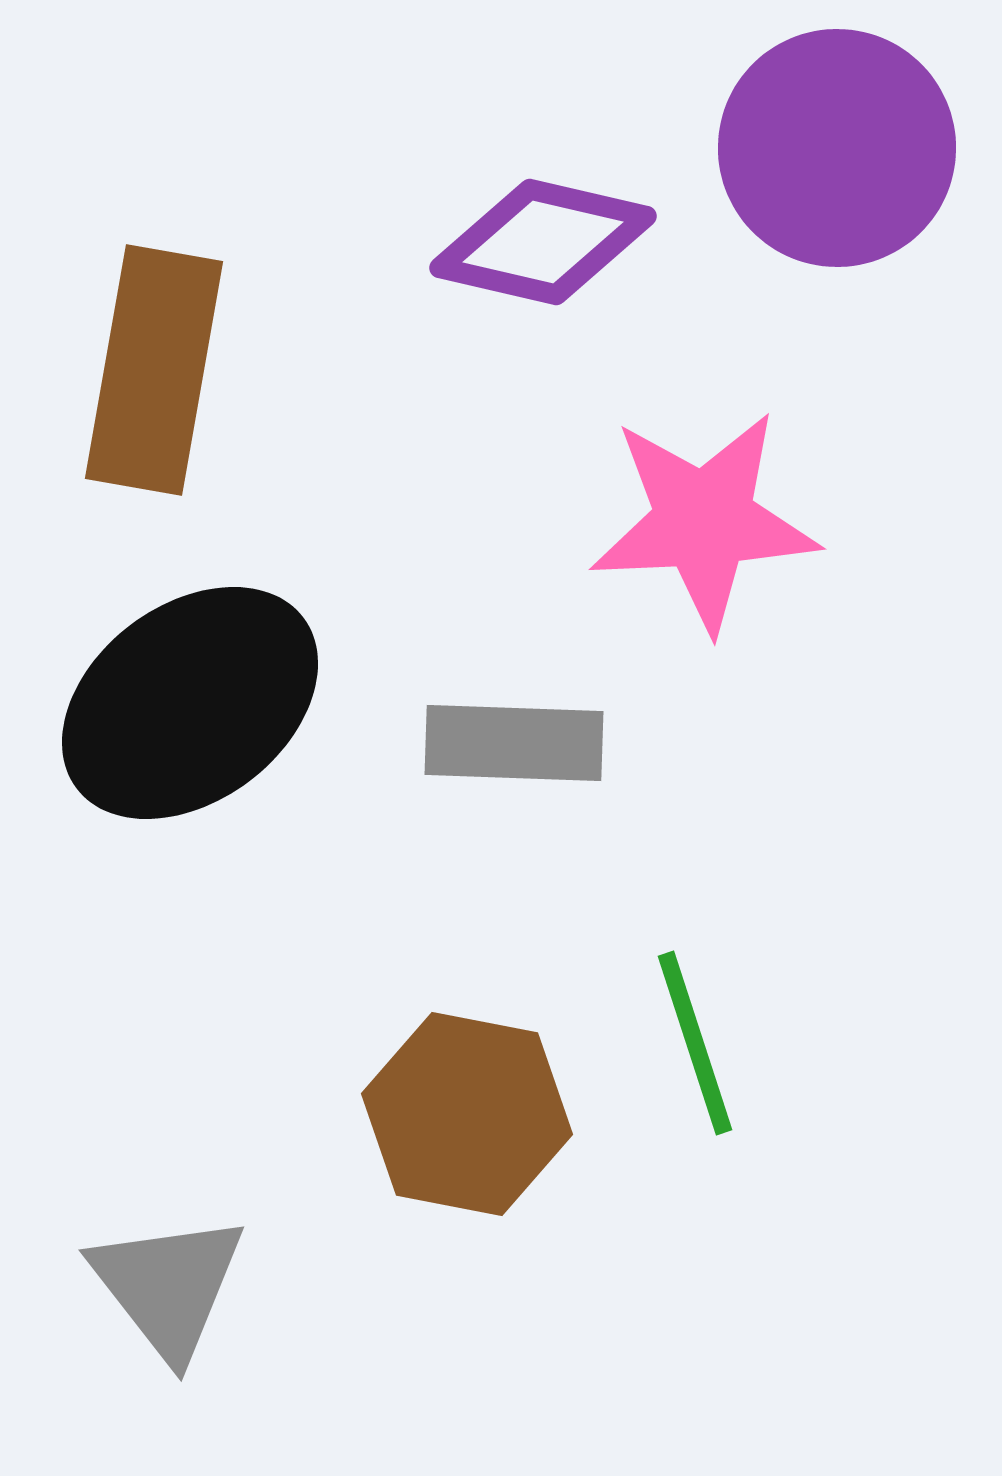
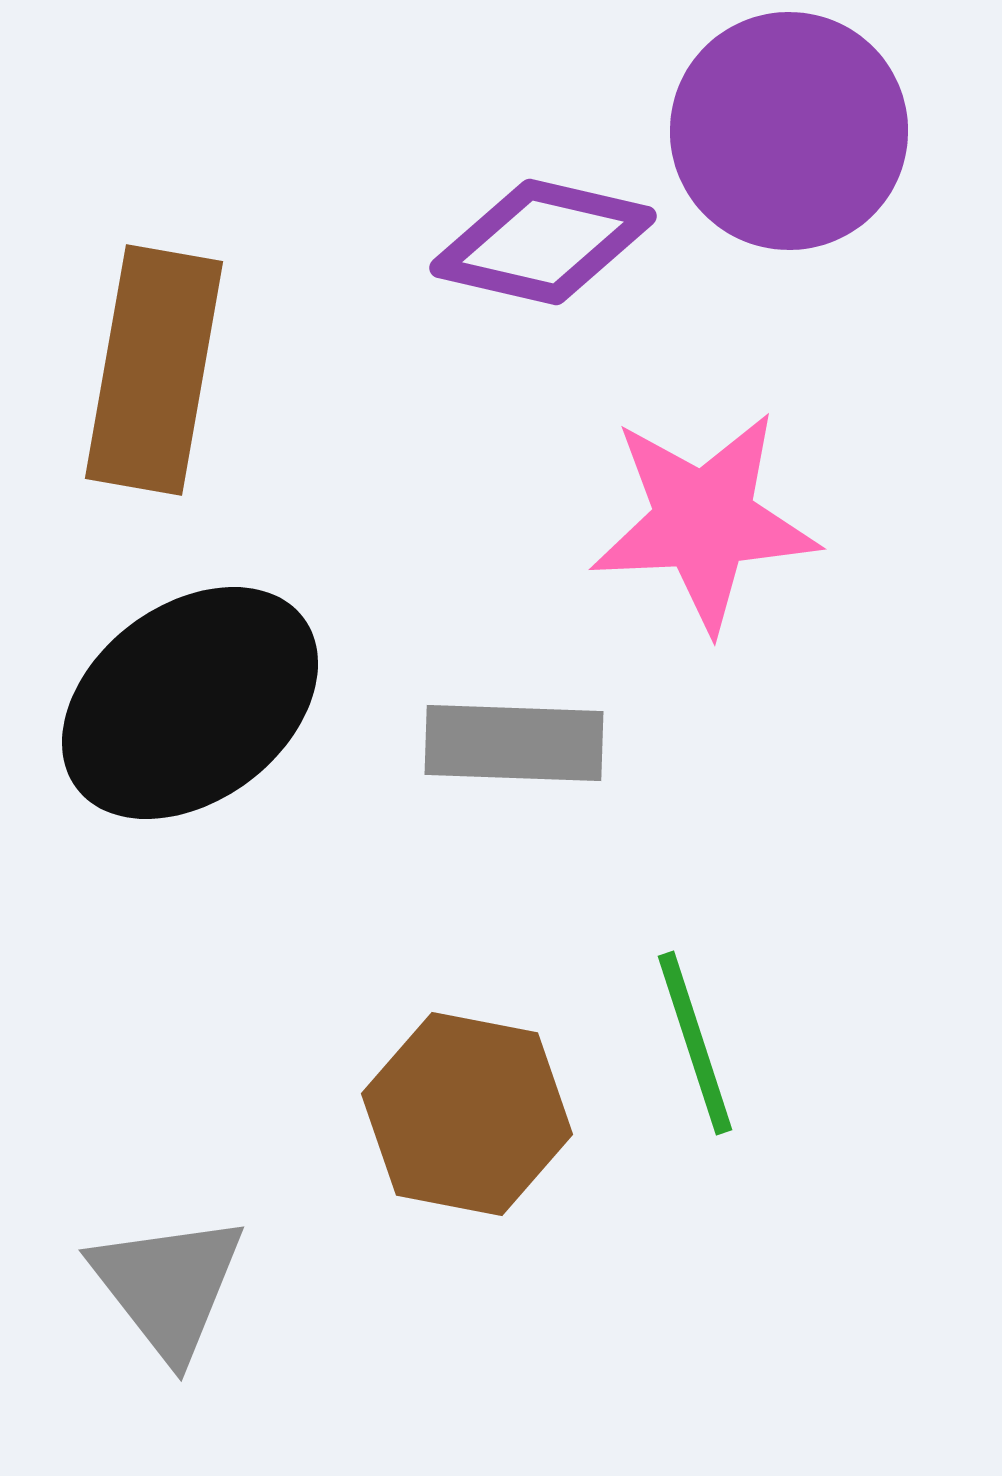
purple circle: moved 48 px left, 17 px up
